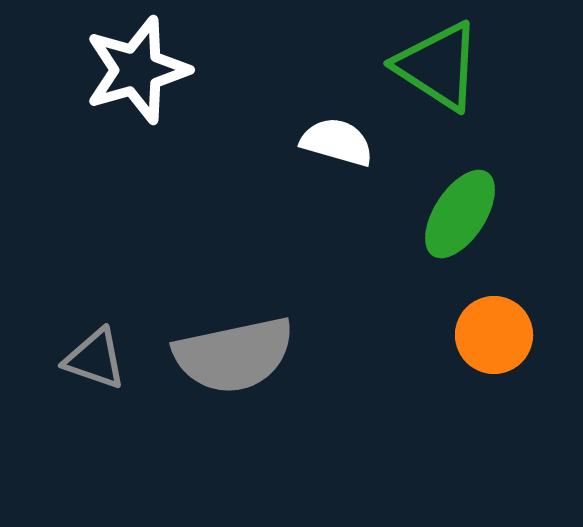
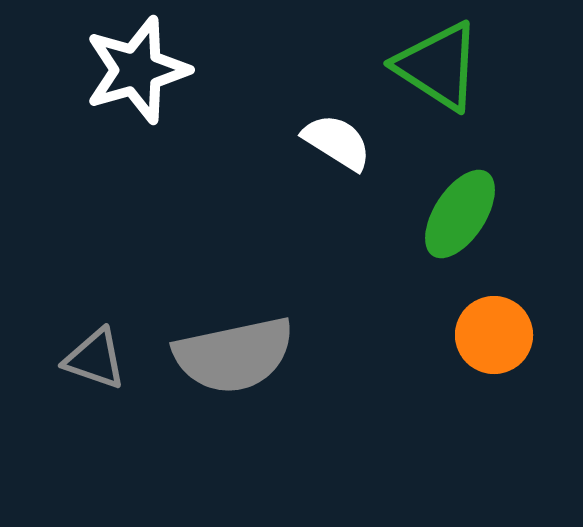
white semicircle: rotated 16 degrees clockwise
